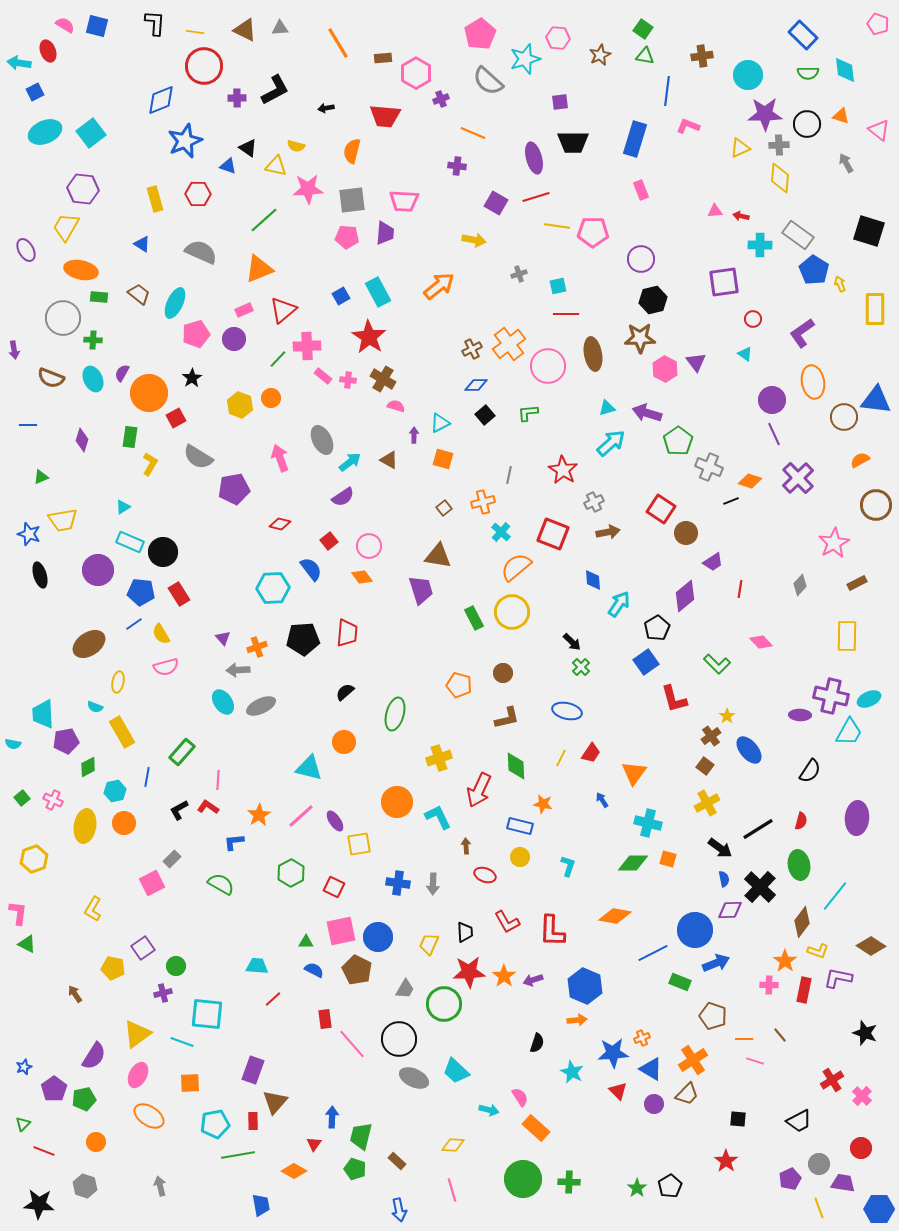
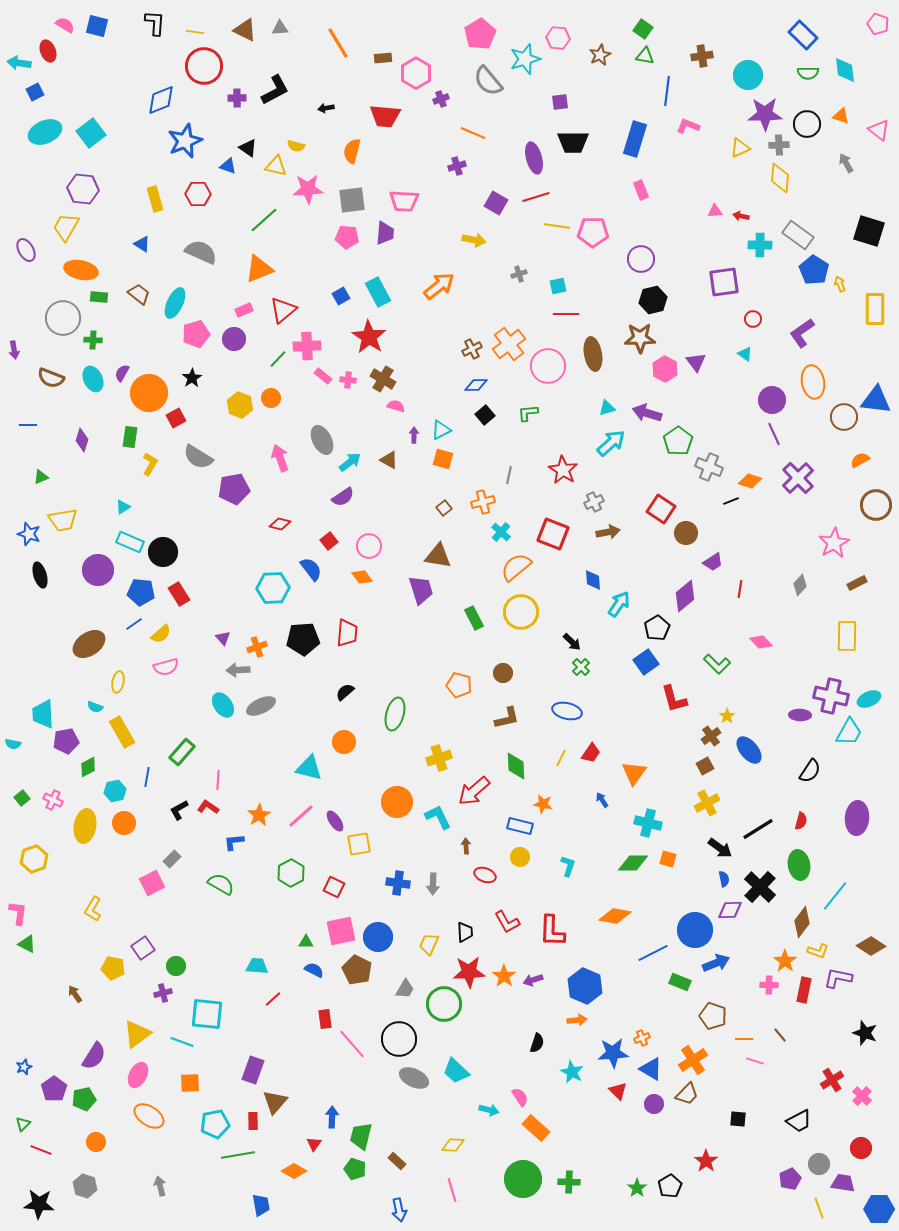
gray semicircle at (488, 81): rotated 8 degrees clockwise
purple cross at (457, 166): rotated 24 degrees counterclockwise
cyan triangle at (440, 423): moved 1 px right, 7 px down
yellow circle at (512, 612): moved 9 px right
yellow semicircle at (161, 634): rotated 100 degrees counterclockwise
cyan ellipse at (223, 702): moved 3 px down
brown square at (705, 766): rotated 24 degrees clockwise
red arrow at (479, 790): moved 5 px left, 1 px down; rotated 24 degrees clockwise
red line at (44, 1151): moved 3 px left, 1 px up
red star at (726, 1161): moved 20 px left
